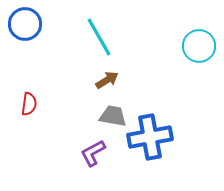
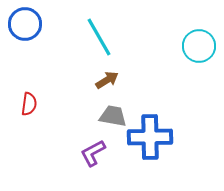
blue cross: rotated 9 degrees clockwise
